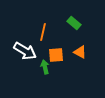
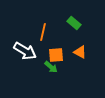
green arrow: moved 6 px right; rotated 144 degrees clockwise
